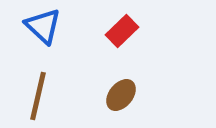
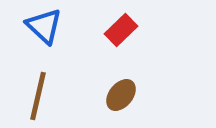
blue triangle: moved 1 px right
red rectangle: moved 1 px left, 1 px up
